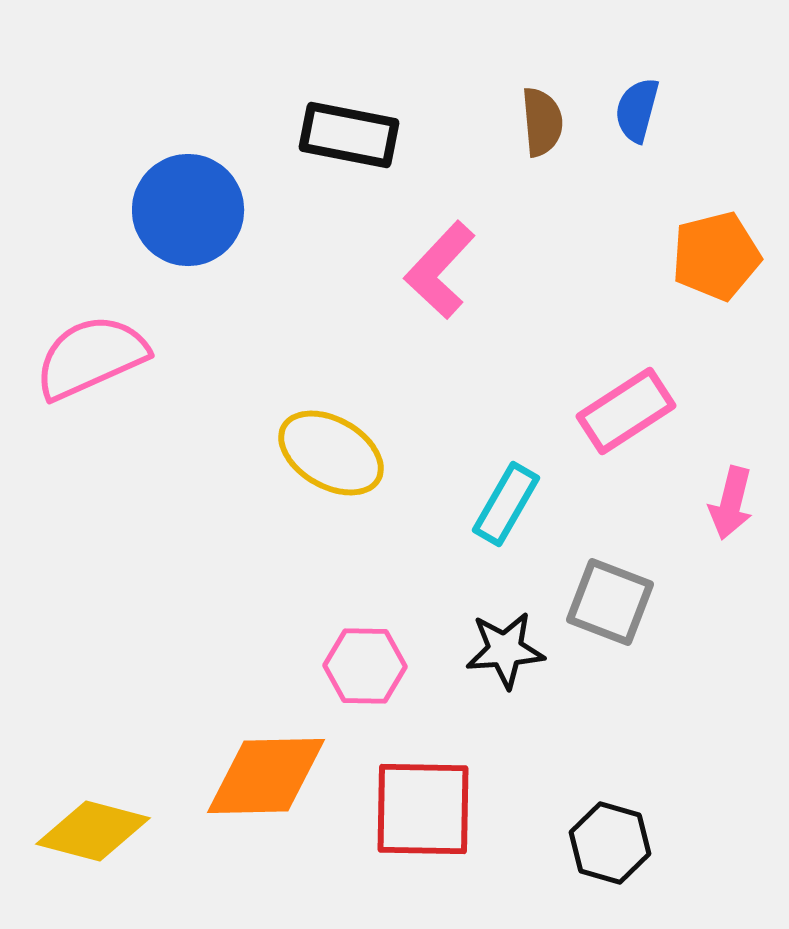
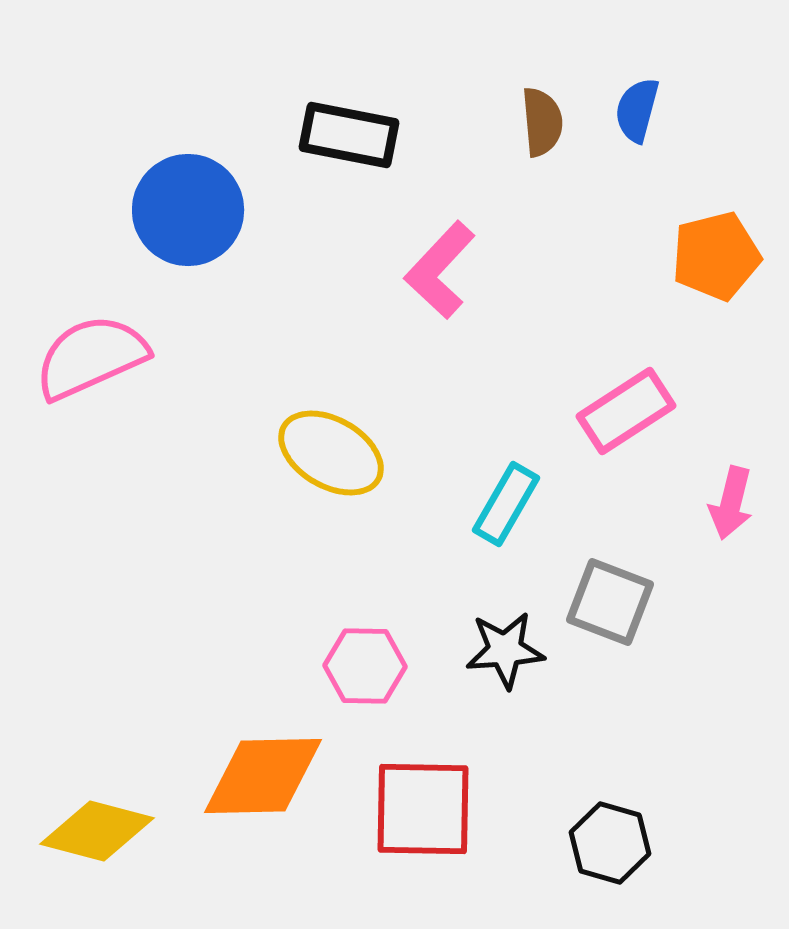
orange diamond: moved 3 px left
yellow diamond: moved 4 px right
